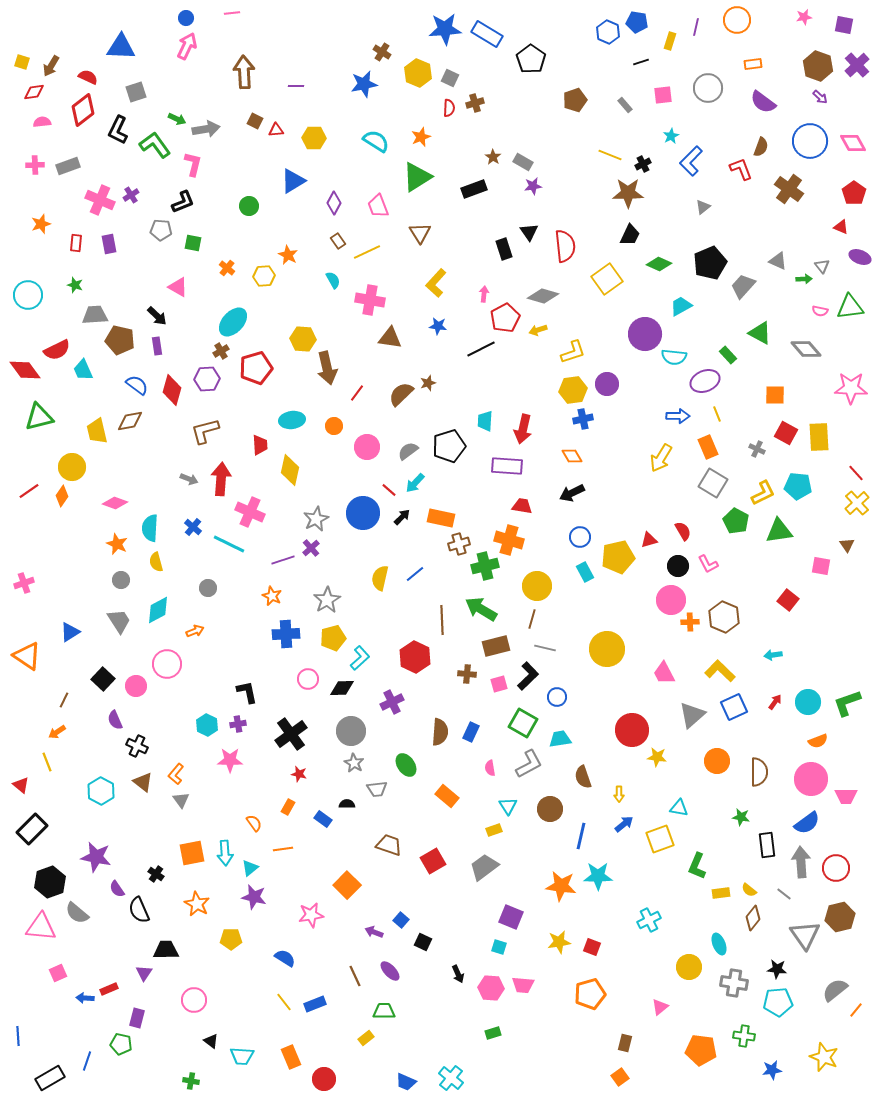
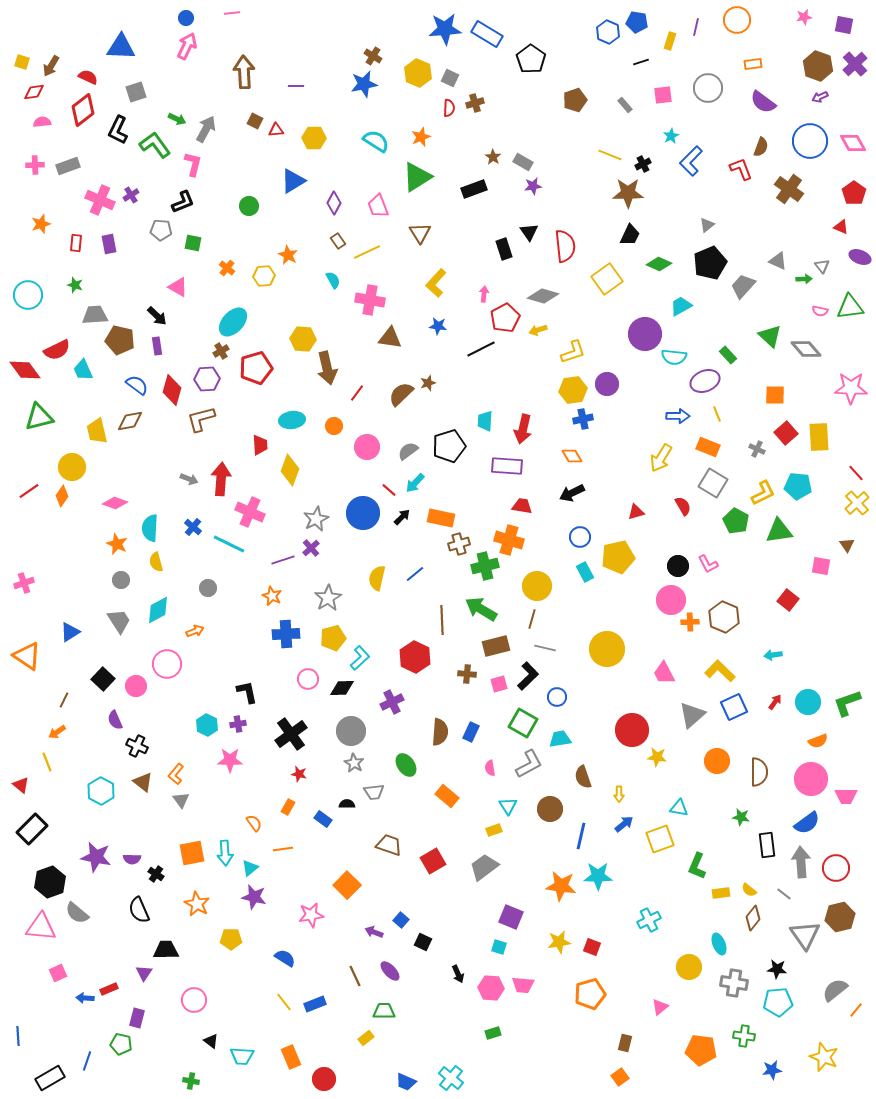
brown cross at (382, 52): moved 9 px left, 4 px down
purple cross at (857, 65): moved 2 px left, 1 px up
purple arrow at (820, 97): rotated 112 degrees clockwise
gray arrow at (206, 129): rotated 52 degrees counterclockwise
gray triangle at (703, 207): moved 4 px right, 18 px down
green triangle at (760, 333): moved 10 px right, 3 px down; rotated 15 degrees clockwise
brown L-shape at (205, 431): moved 4 px left, 12 px up
red square at (786, 433): rotated 20 degrees clockwise
orange rectangle at (708, 447): rotated 45 degrees counterclockwise
yellow diamond at (290, 470): rotated 8 degrees clockwise
red semicircle at (683, 531): moved 25 px up
red triangle at (649, 540): moved 13 px left, 28 px up
yellow semicircle at (380, 578): moved 3 px left
gray star at (327, 600): moved 1 px right, 2 px up
gray trapezoid at (377, 789): moved 3 px left, 3 px down
purple semicircle at (117, 889): moved 15 px right, 30 px up; rotated 54 degrees counterclockwise
